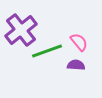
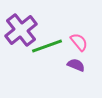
green line: moved 5 px up
purple semicircle: rotated 18 degrees clockwise
